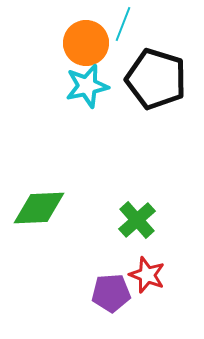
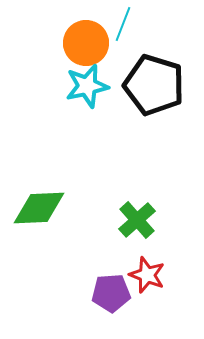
black pentagon: moved 2 px left, 6 px down
